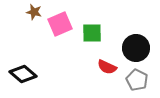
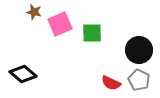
black circle: moved 3 px right, 2 px down
red semicircle: moved 4 px right, 16 px down
gray pentagon: moved 2 px right
